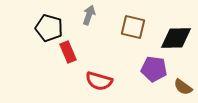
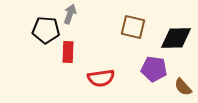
gray arrow: moved 19 px left, 1 px up
black pentagon: moved 3 px left, 2 px down; rotated 12 degrees counterclockwise
red rectangle: rotated 25 degrees clockwise
red semicircle: moved 2 px right, 3 px up; rotated 24 degrees counterclockwise
brown semicircle: rotated 12 degrees clockwise
